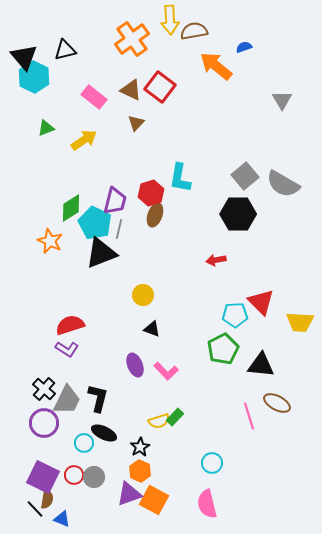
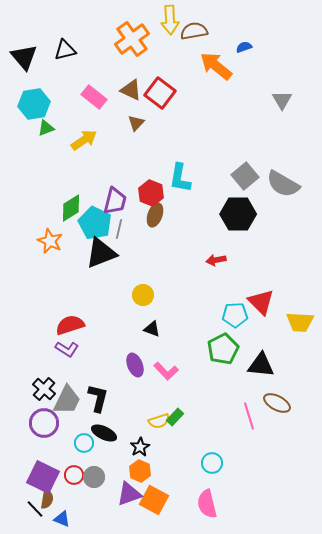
cyan hexagon at (34, 77): moved 27 px down; rotated 24 degrees clockwise
red square at (160, 87): moved 6 px down
red hexagon at (151, 193): rotated 20 degrees counterclockwise
